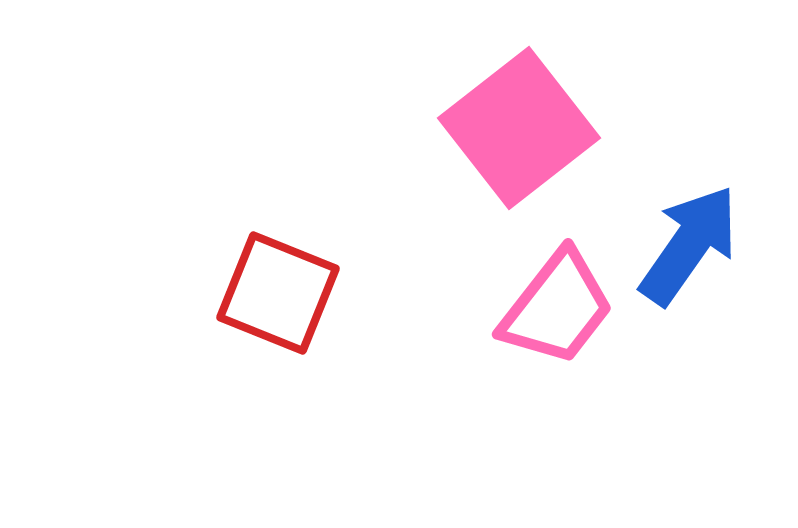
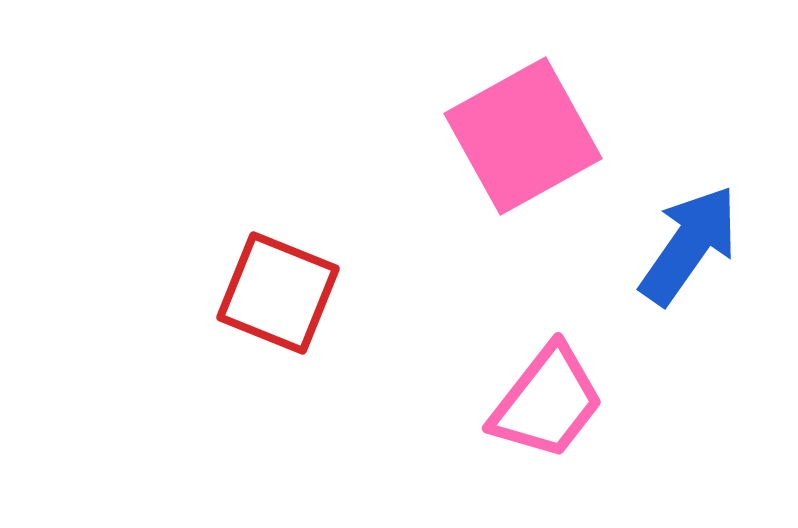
pink square: moved 4 px right, 8 px down; rotated 9 degrees clockwise
pink trapezoid: moved 10 px left, 94 px down
